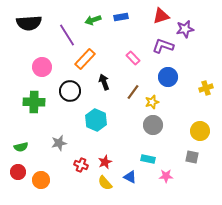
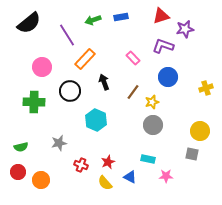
black semicircle: rotated 35 degrees counterclockwise
gray square: moved 3 px up
red star: moved 3 px right
